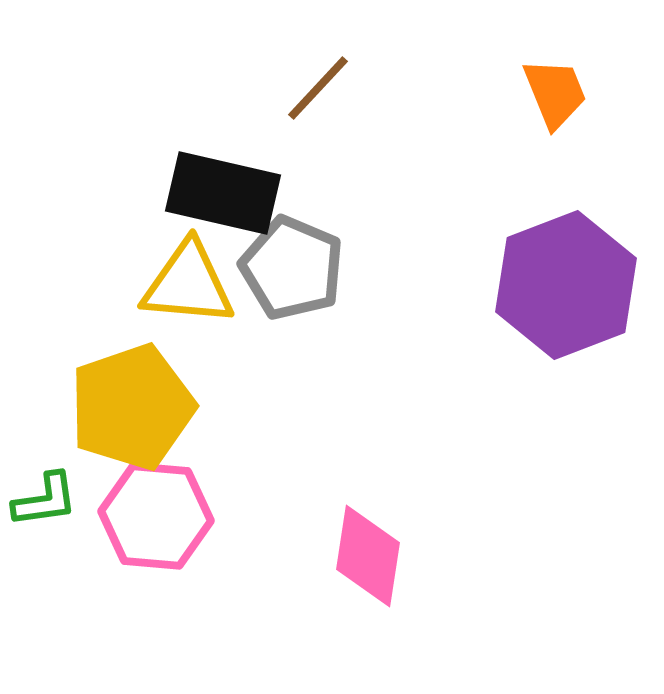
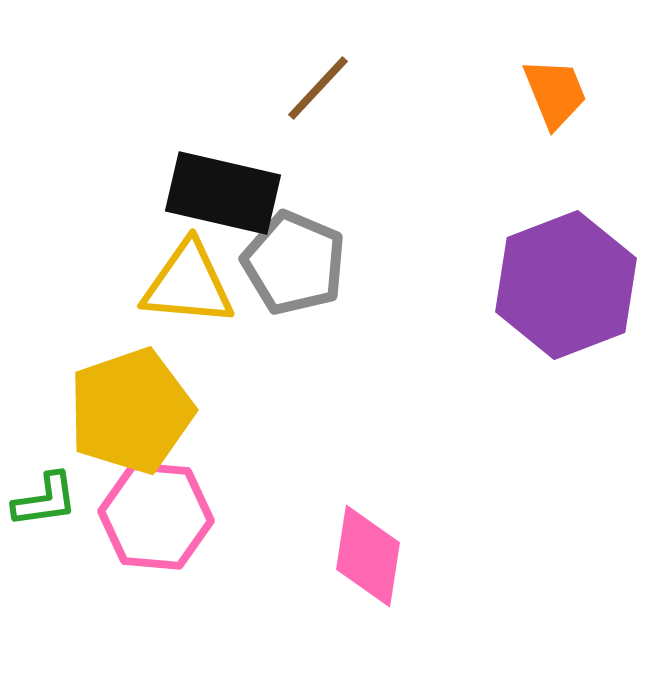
gray pentagon: moved 2 px right, 5 px up
yellow pentagon: moved 1 px left, 4 px down
